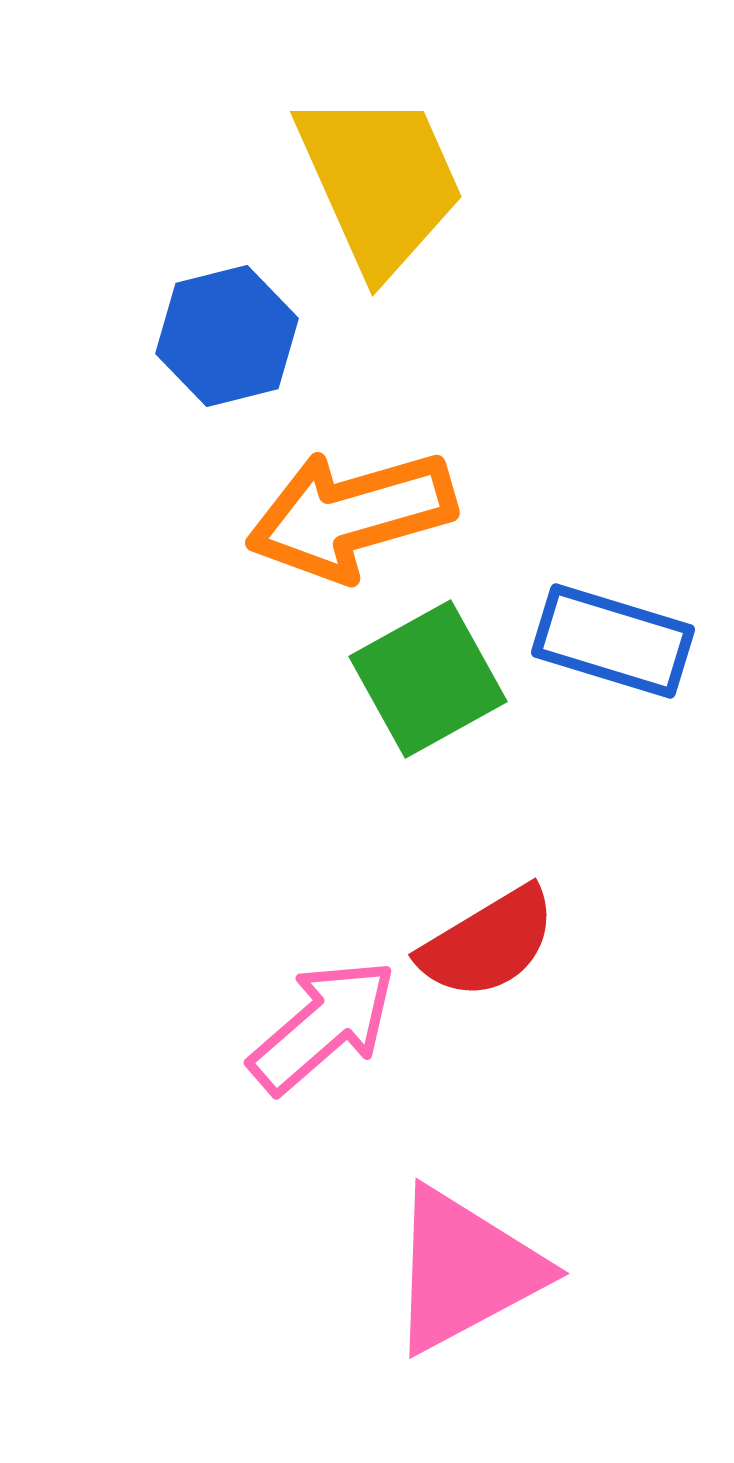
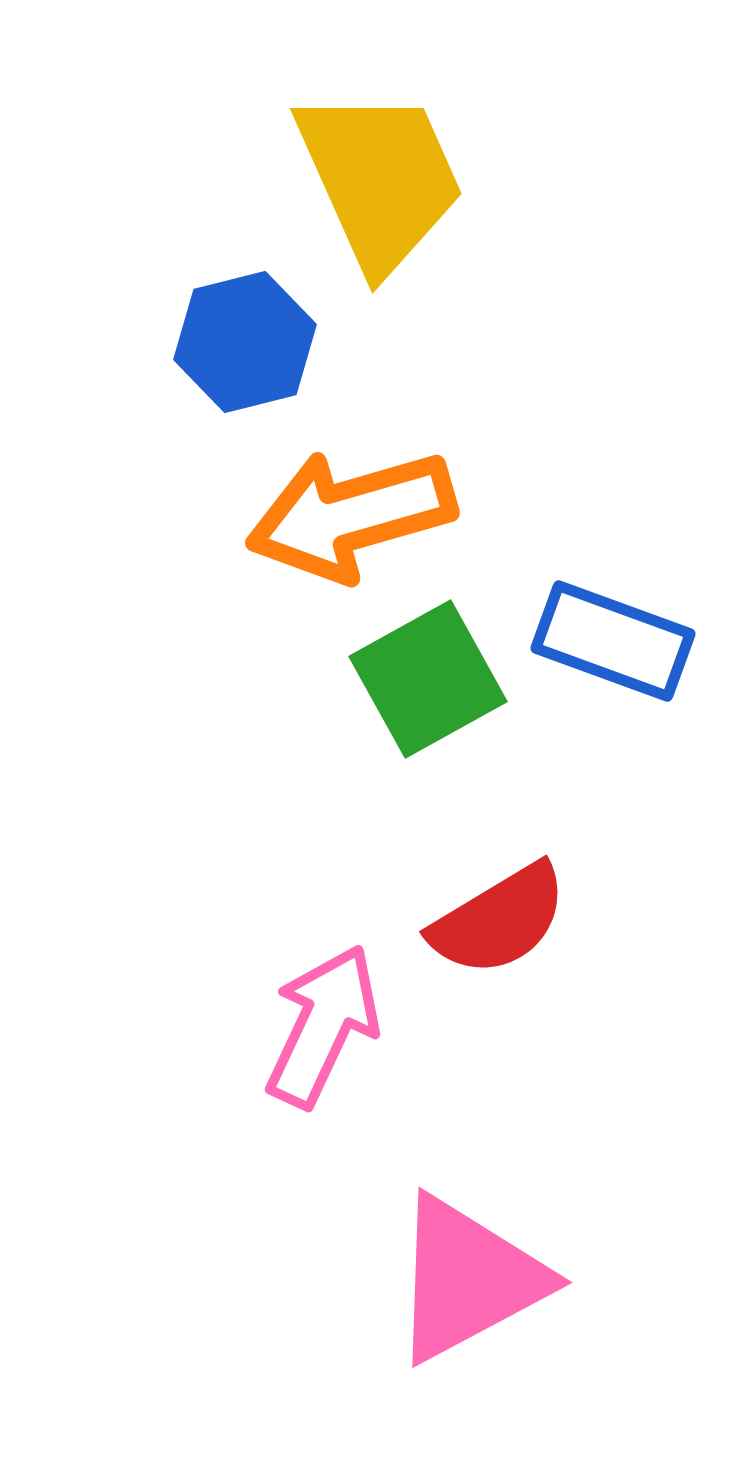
yellow trapezoid: moved 3 px up
blue hexagon: moved 18 px right, 6 px down
blue rectangle: rotated 3 degrees clockwise
red semicircle: moved 11 px right, 23 px up
pink arrow: rotated 24 degrees counterclockwise
pink triangle: moved 3 px right, 9 px down
